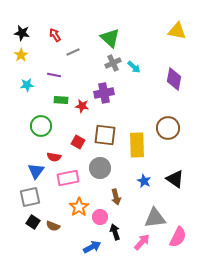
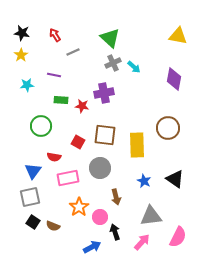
yellow triangle: moved 1 px right, 5 px down
blue triangle: moved 3 px left
gray triangle: moved 4 px left, 2 px up
